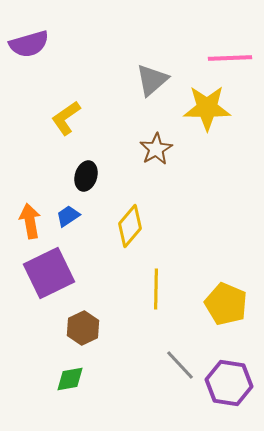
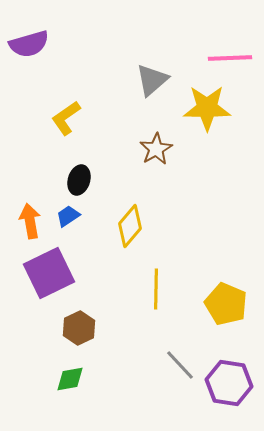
black ellipse: moved 7 px left, 4 px down
brown hexagon: moved 4 px left
